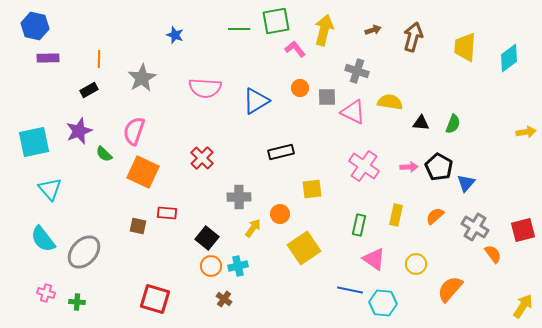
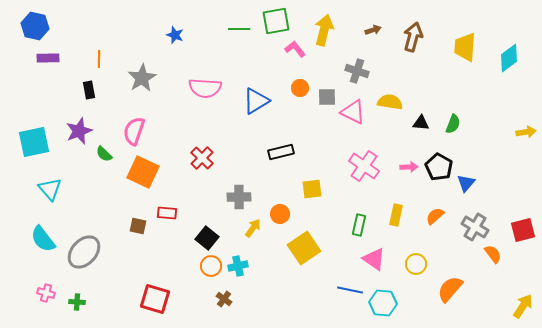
black rectangle at (89, 90): rotated 72 degrees counterclockwise
